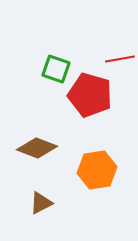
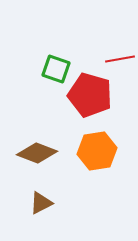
brown diamond: moved 5 px down
orange hexagon: moved 19 px up
